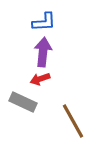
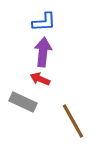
red arrow: rotated 42 degrees clockwise
